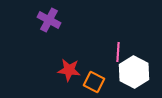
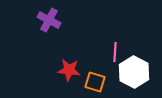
pink line: moved 3 px left
orange square: moved 1 px right; rotated 10 degrees counterclockwise
